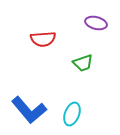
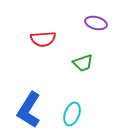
blue L-shape: rotated 72 degrees clockwise
